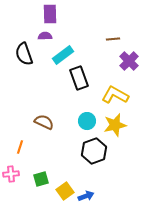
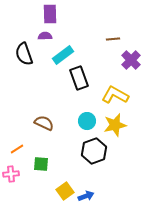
purple cross: moved 2 px right, 1 px up
brown semicircle: moved 1 px down
orange line: moved 3 px left, 2 px down; rotated 40 degrees clockwise
green square: moved 15 px up; rotated 21 degrees clockwise
